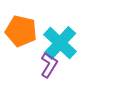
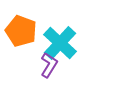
orange pentagon: rotated 8 degrees clockwise
